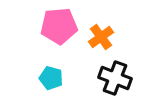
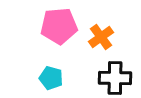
black cross: rotated 20 degrees counterclockwise
